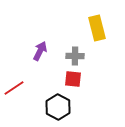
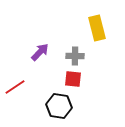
purple arrow: moved 1 px down; rotated 18 degrees clockwise
red line: moved 1 px right, 1 px up
black hexagon: moved 1 px right, 1 px up; rotated 20 degrees counterclockwise
